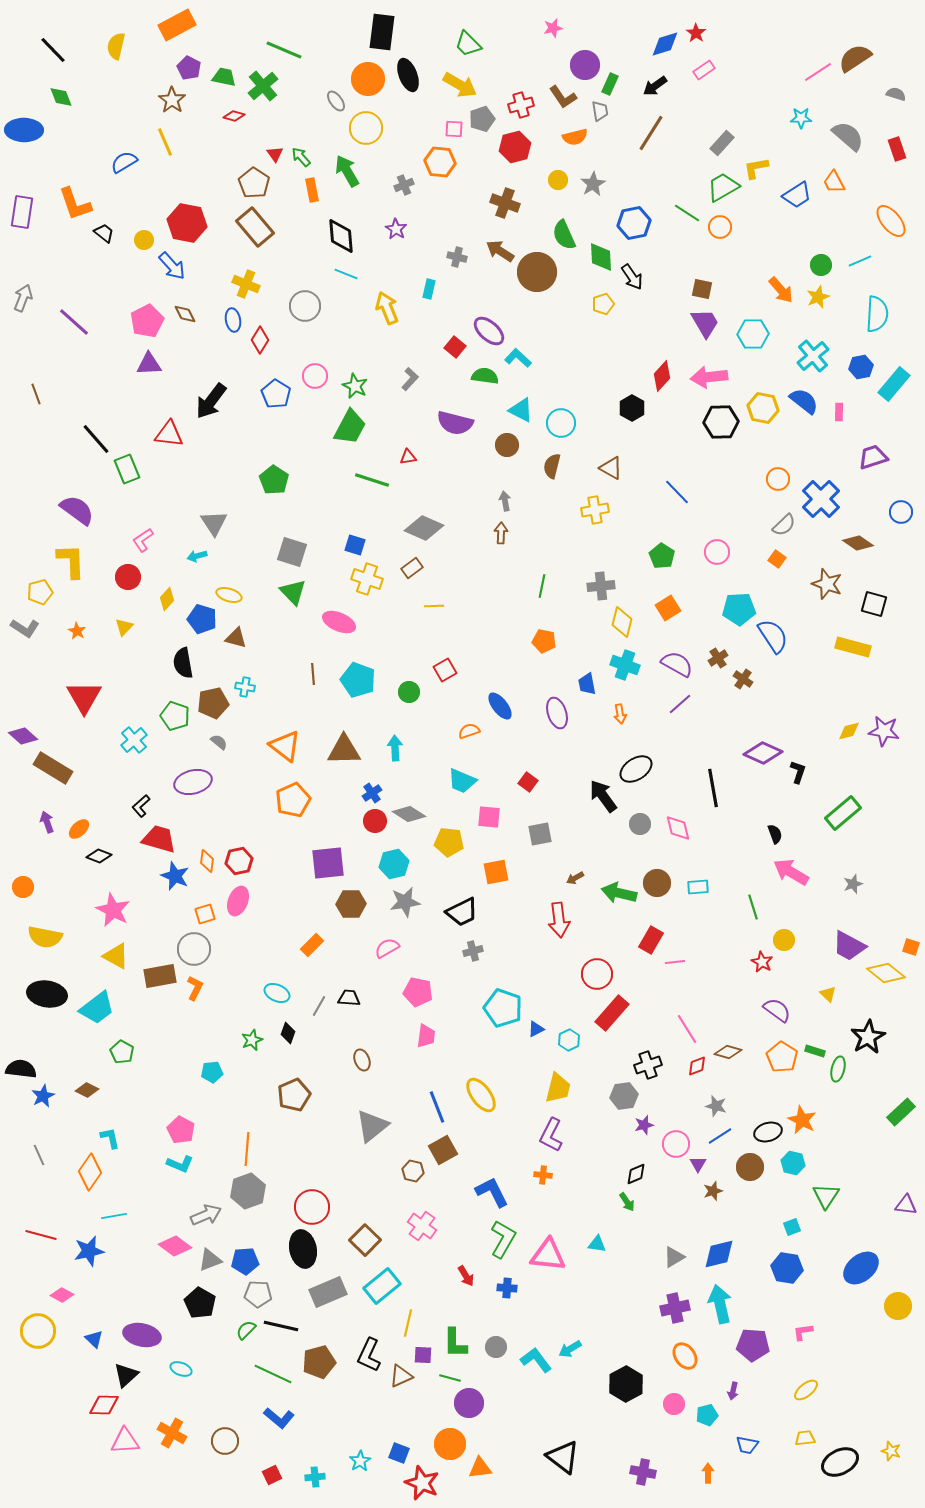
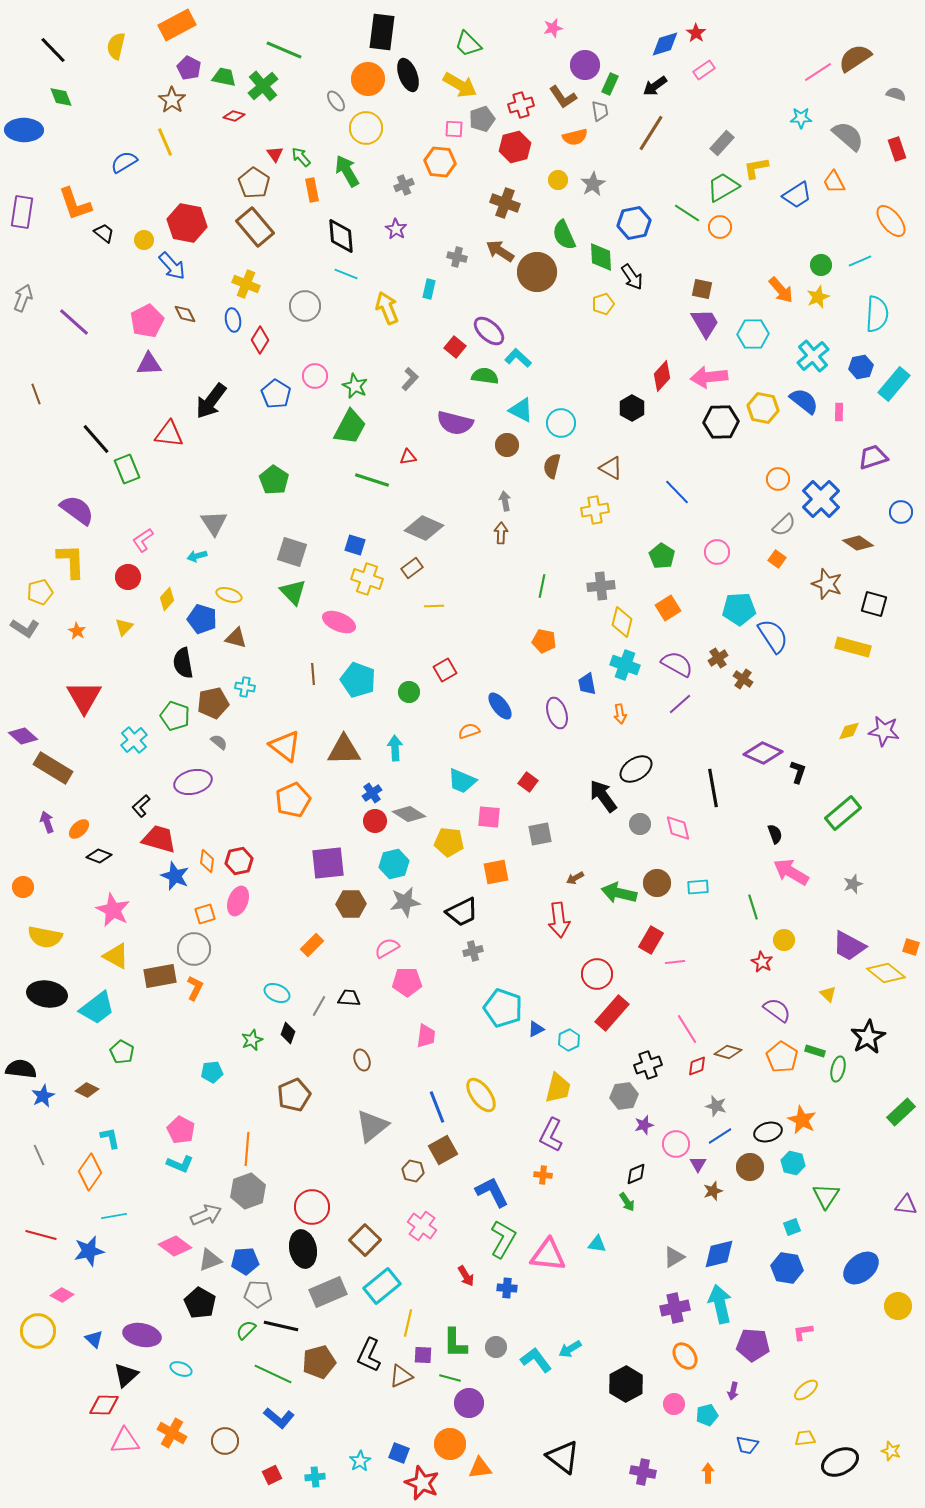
pink pentagon at (418, 992): moved 11 px left, 10 px up; rotated 12 degrees counterclockwise
